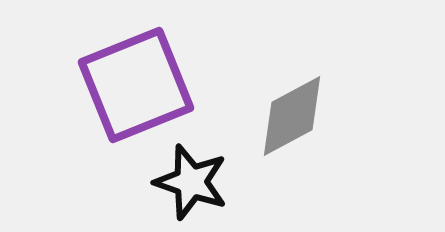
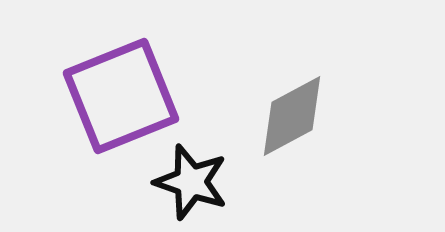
purple square: moved 15 px left, 11 px down
